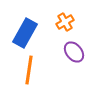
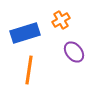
orange cross: moved 4 px left, 2 px up
blue rectangle: rotated 44 degrees clockwise
